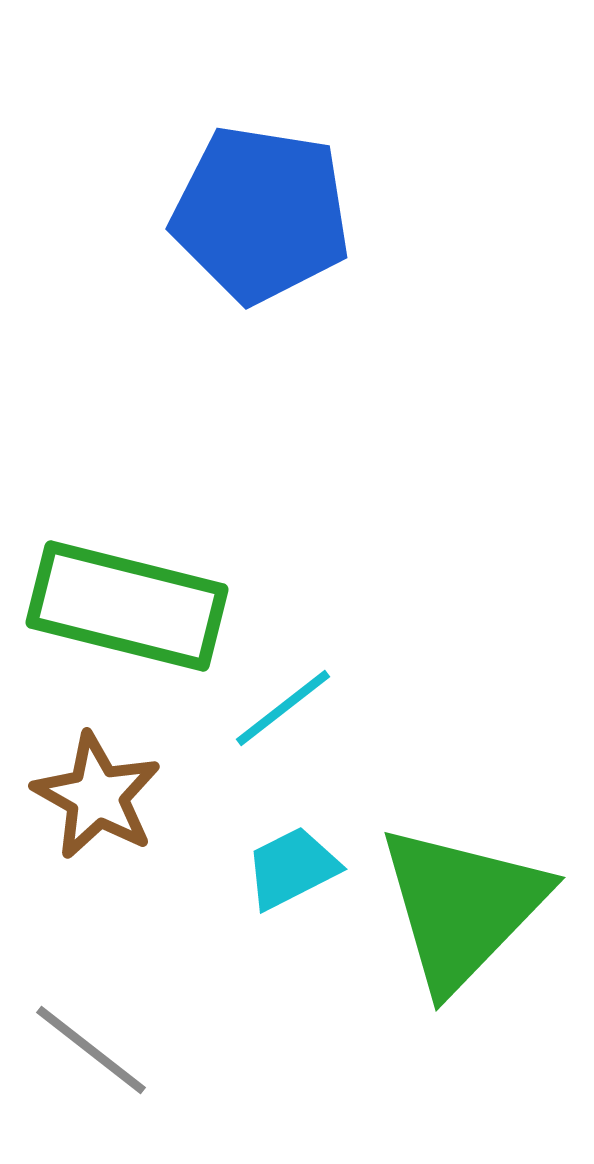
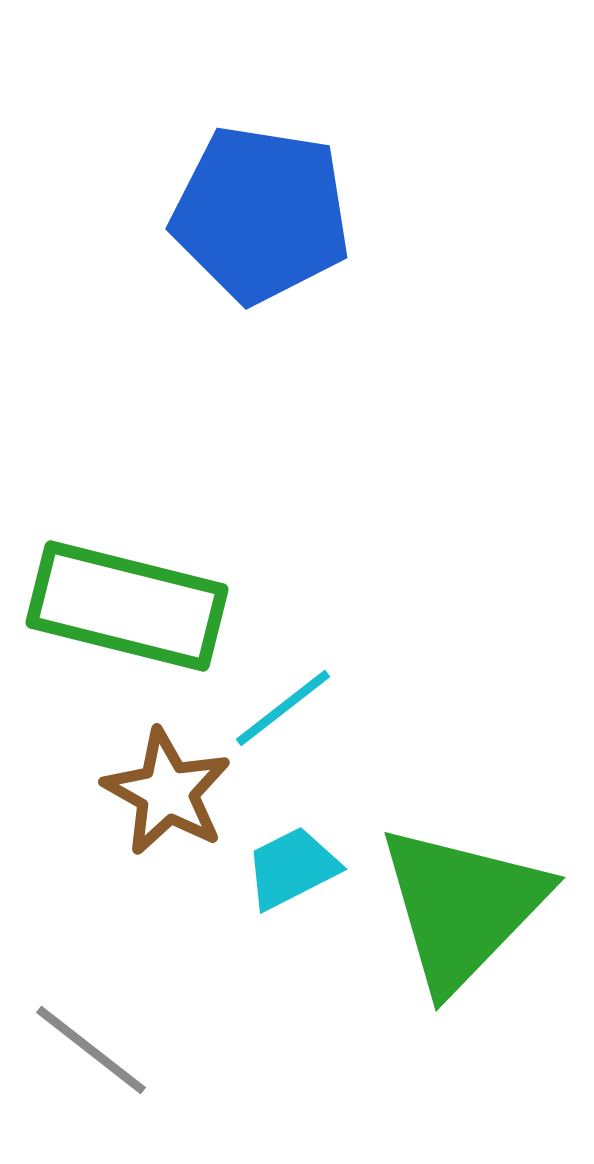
brown star: moved 70 px right, 4 px up
